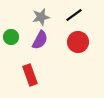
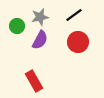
gray star: moved 1 px left
green circle: moved 6 px right, 11 px up
red rectangle: moved 4 px right, 6 px down; rotated 10 degrees counterclockwise
